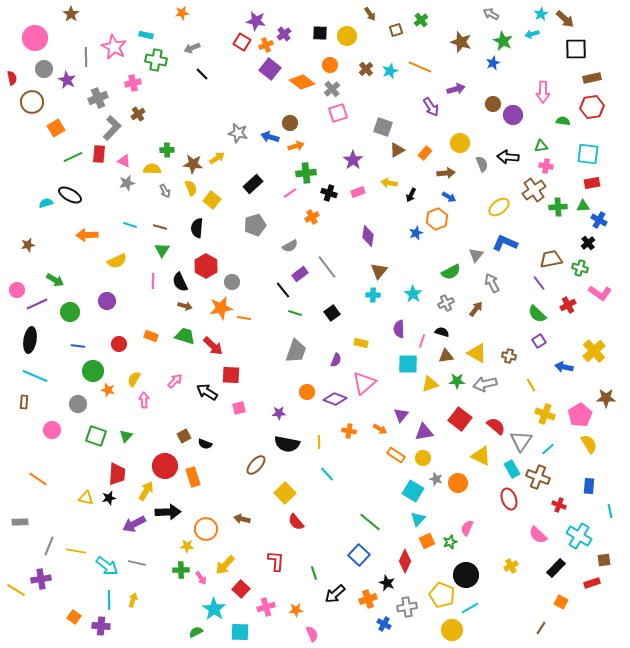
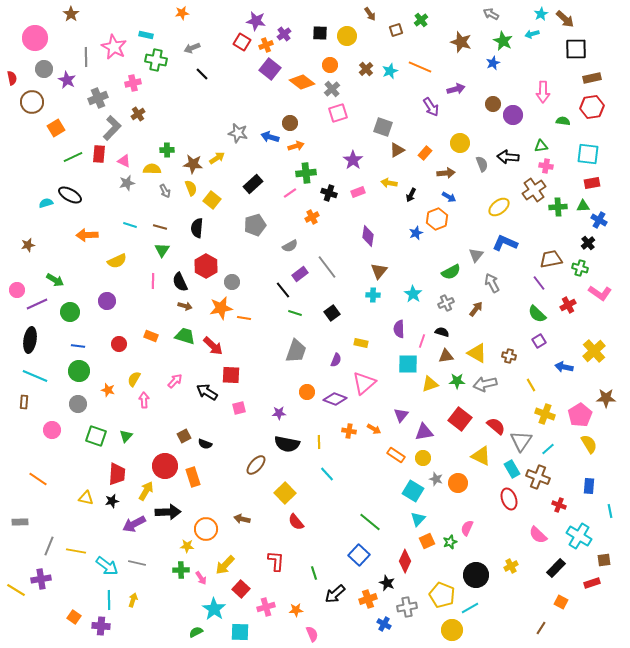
green circle at (93, 371): moved 14 px left
orange arrow at (380, 429): moved 6 px left
black star at (109, 498): moved 3 px right, 3 px down
black circle at (466, 575): moved 10 px right
